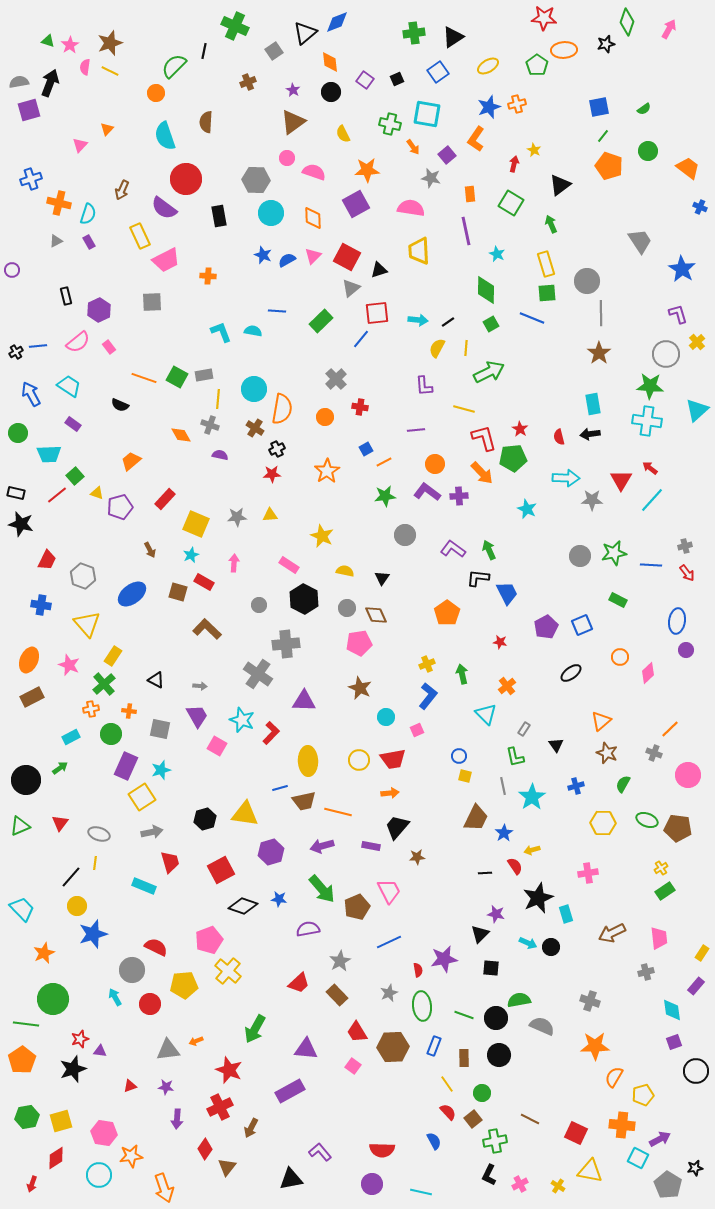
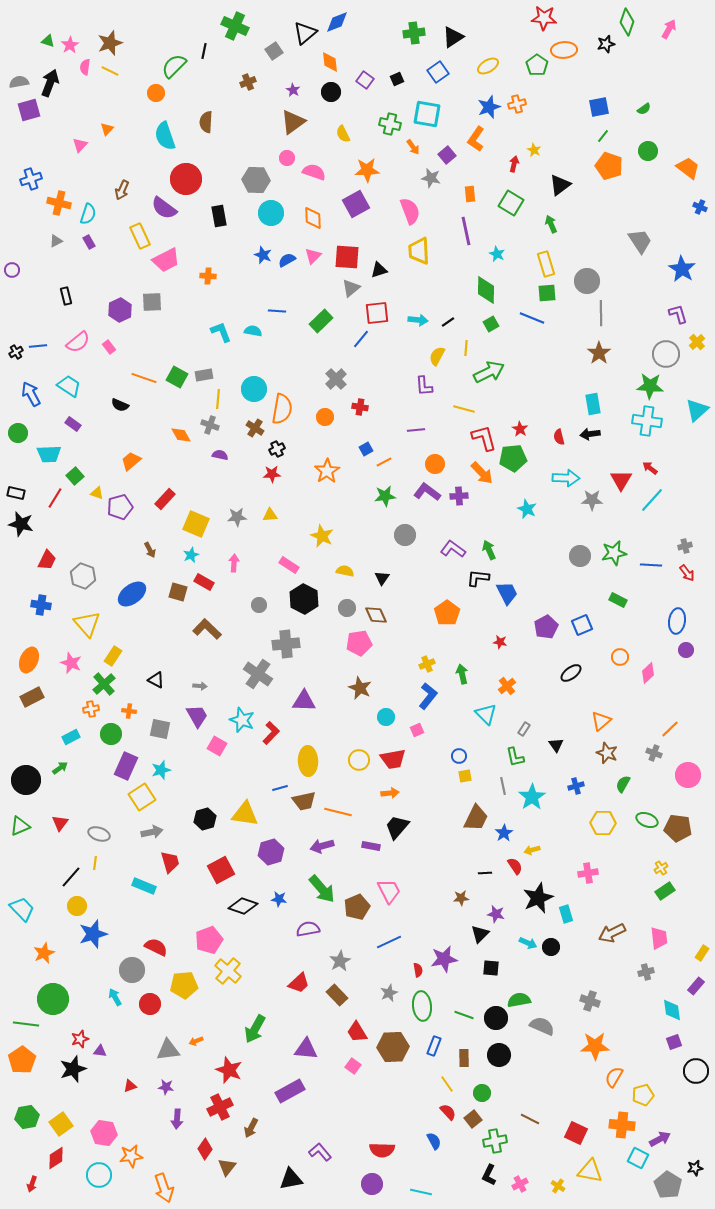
pink semicircle at (411, 208): moved 1 px left, 3 px down; rotated 60 degrees clockwise
red square at (347, 257): rotated 24 degrees counterclockwise
purple hexagon at (99, 310): moved 21 px right
yellow semicircle at (437, 348): moved 8 px down
red line at (57, 495): moved 2 px left, 3 px down; rotated 20 degrees counterclockwise
pink star at (69, 665): moved 2 px right, 2 px up
yellow square at (465, 776): rotated 24 degrees counterclockwise
brown star at (417, 857): moved 44 px right, 41 px down
yellow square at (61, 1121): moved 3 px down; rotated 20 degrees counterclockwise
